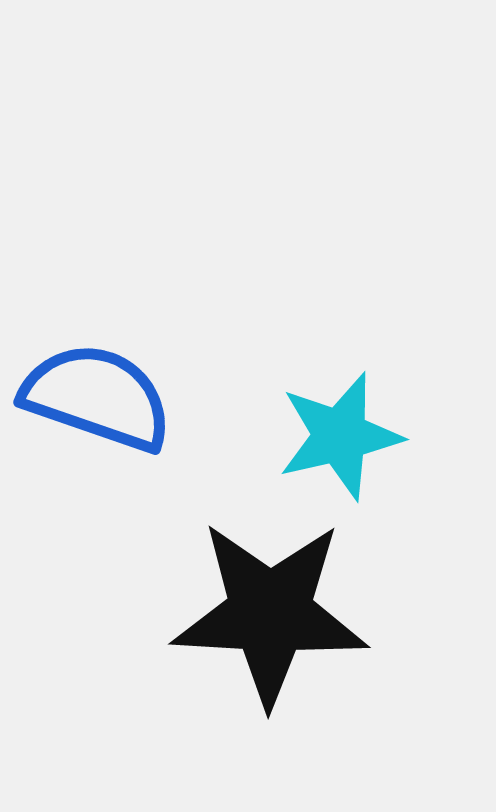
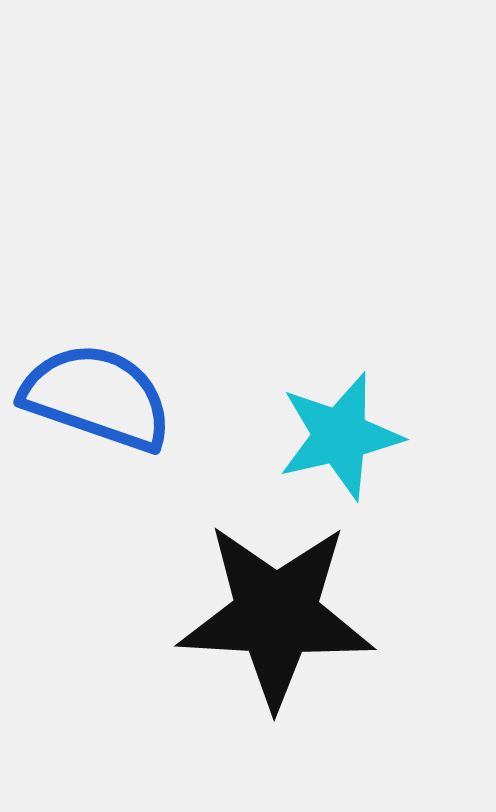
black star: moved 6 px right, 2 px down
